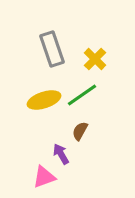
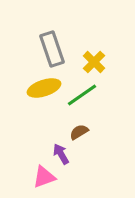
yellow cross: moved 1 px left, 3 px down
yellow ellipse: moved 12 px up
brown semicircle: moved 1 px left, 1 px down; rotated 30 degrees clockwise
